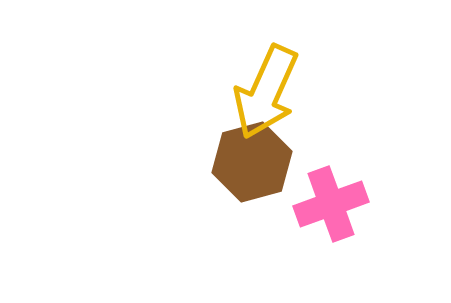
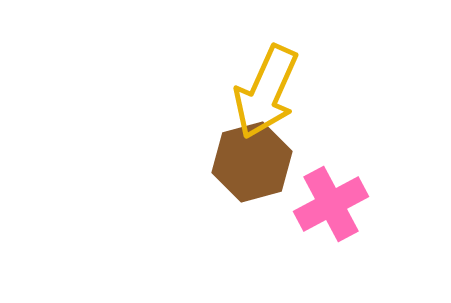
pink cross: rotated 8 degrees counterclockwise
